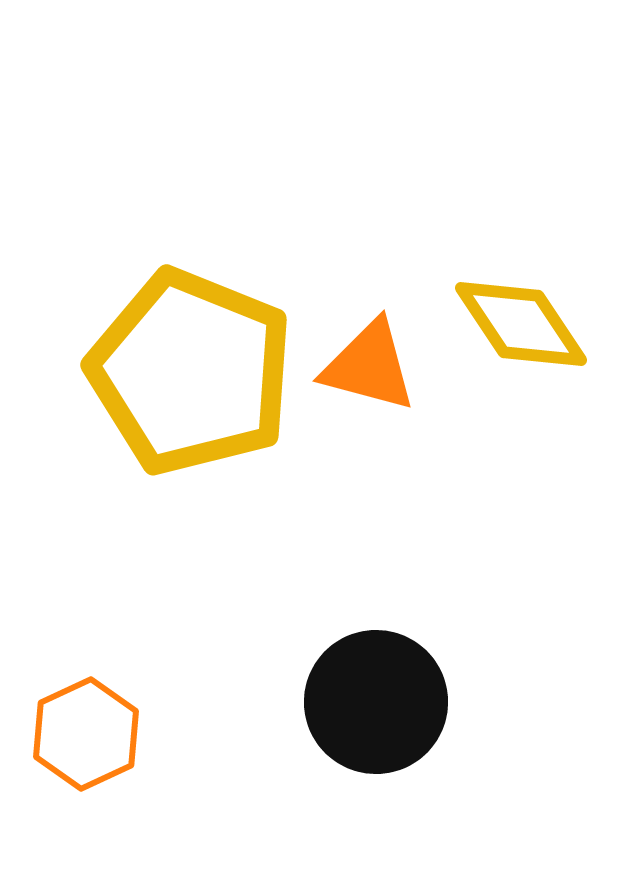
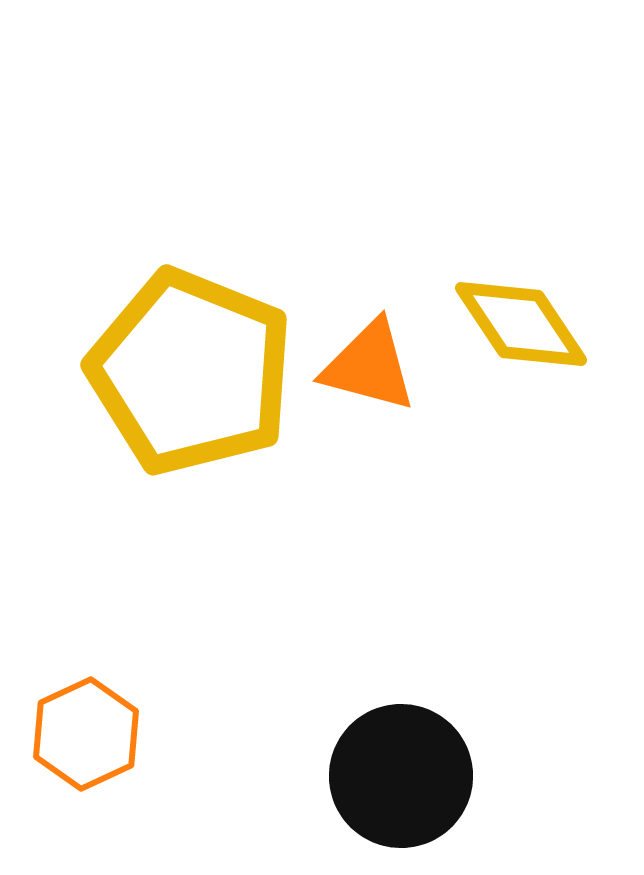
black circle: moved 25 px right, 74 px down
